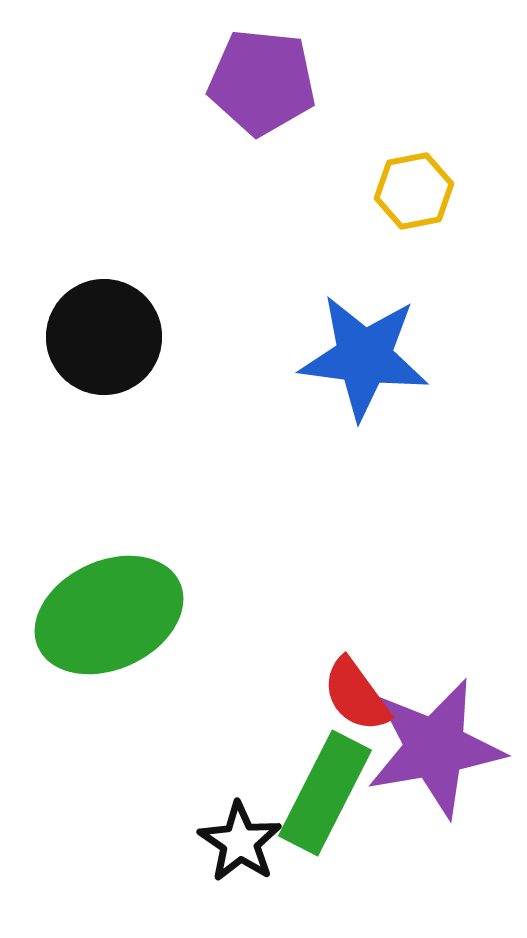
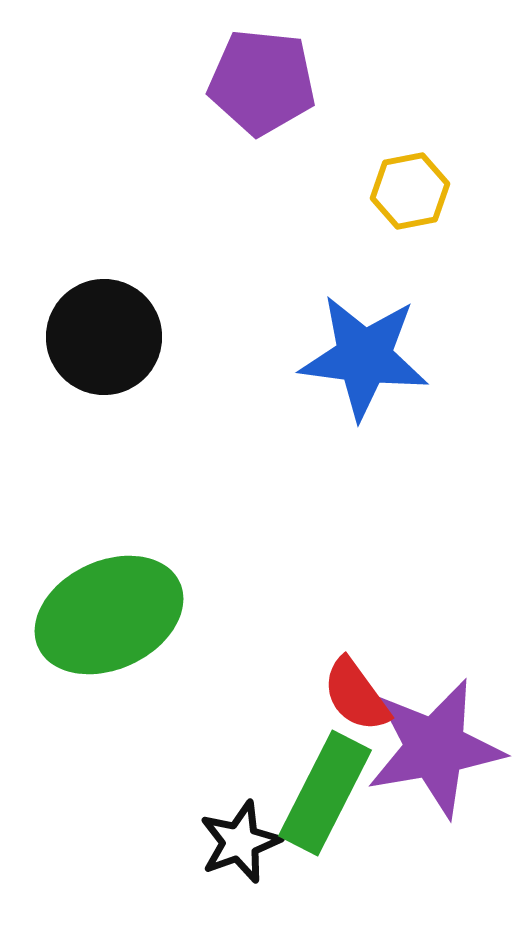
yellow hexagon: moved 4 px left
black star: rotated 18 degrees clockwise
